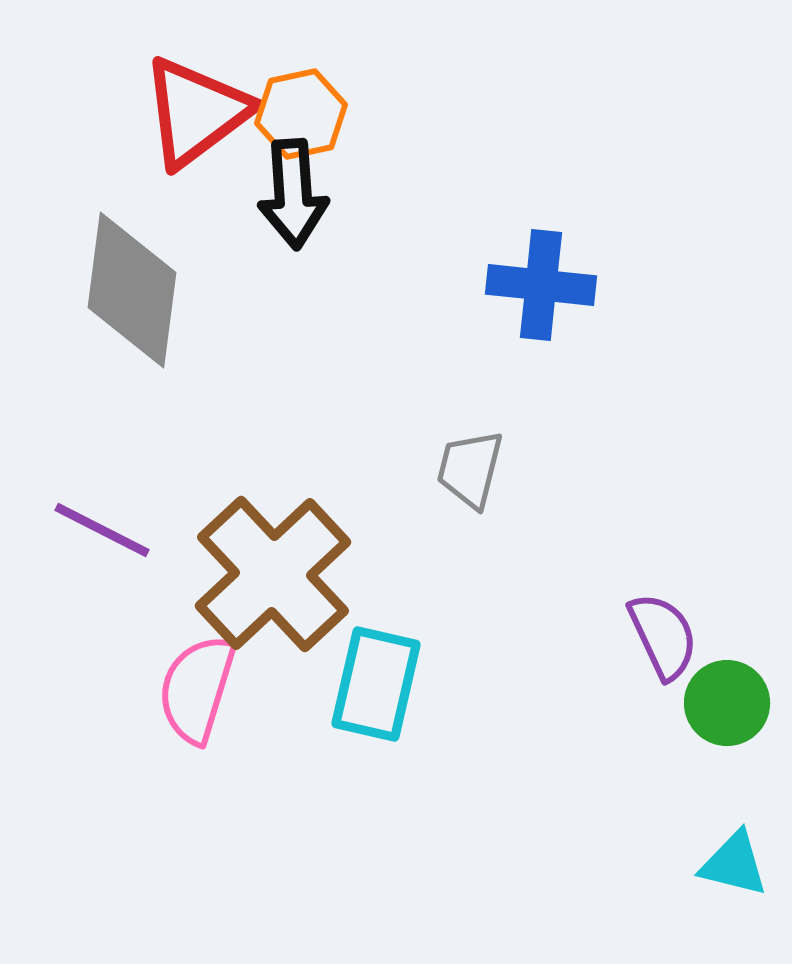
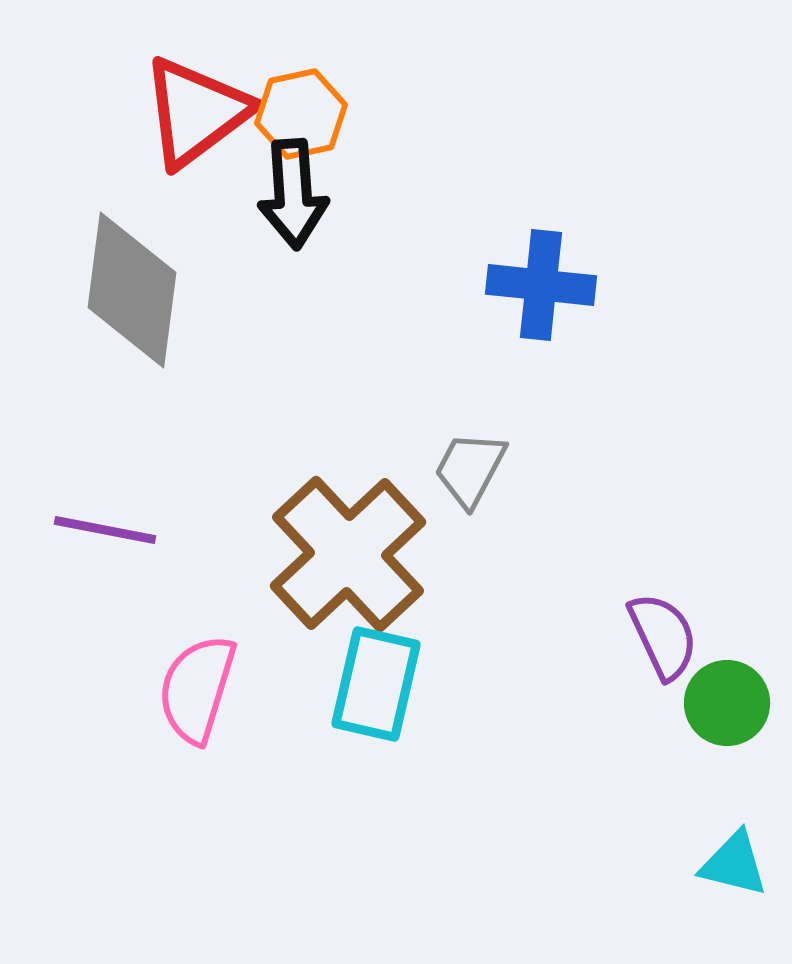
gray trapezoid: rotated 14 degrees clockwise
purple line: moved 3 px right; rotated 16 degrees counterclockwise
brown cross: moved 75 px right, 20 px up
